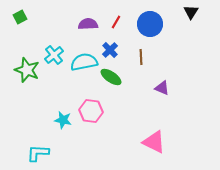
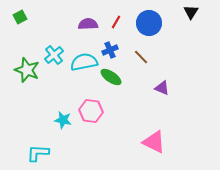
blue circle: moved 1 px left, 1 px up
blue cross: rotated 21 degrees clockwise
brown line: rotated 42 degrees counterclockwise
